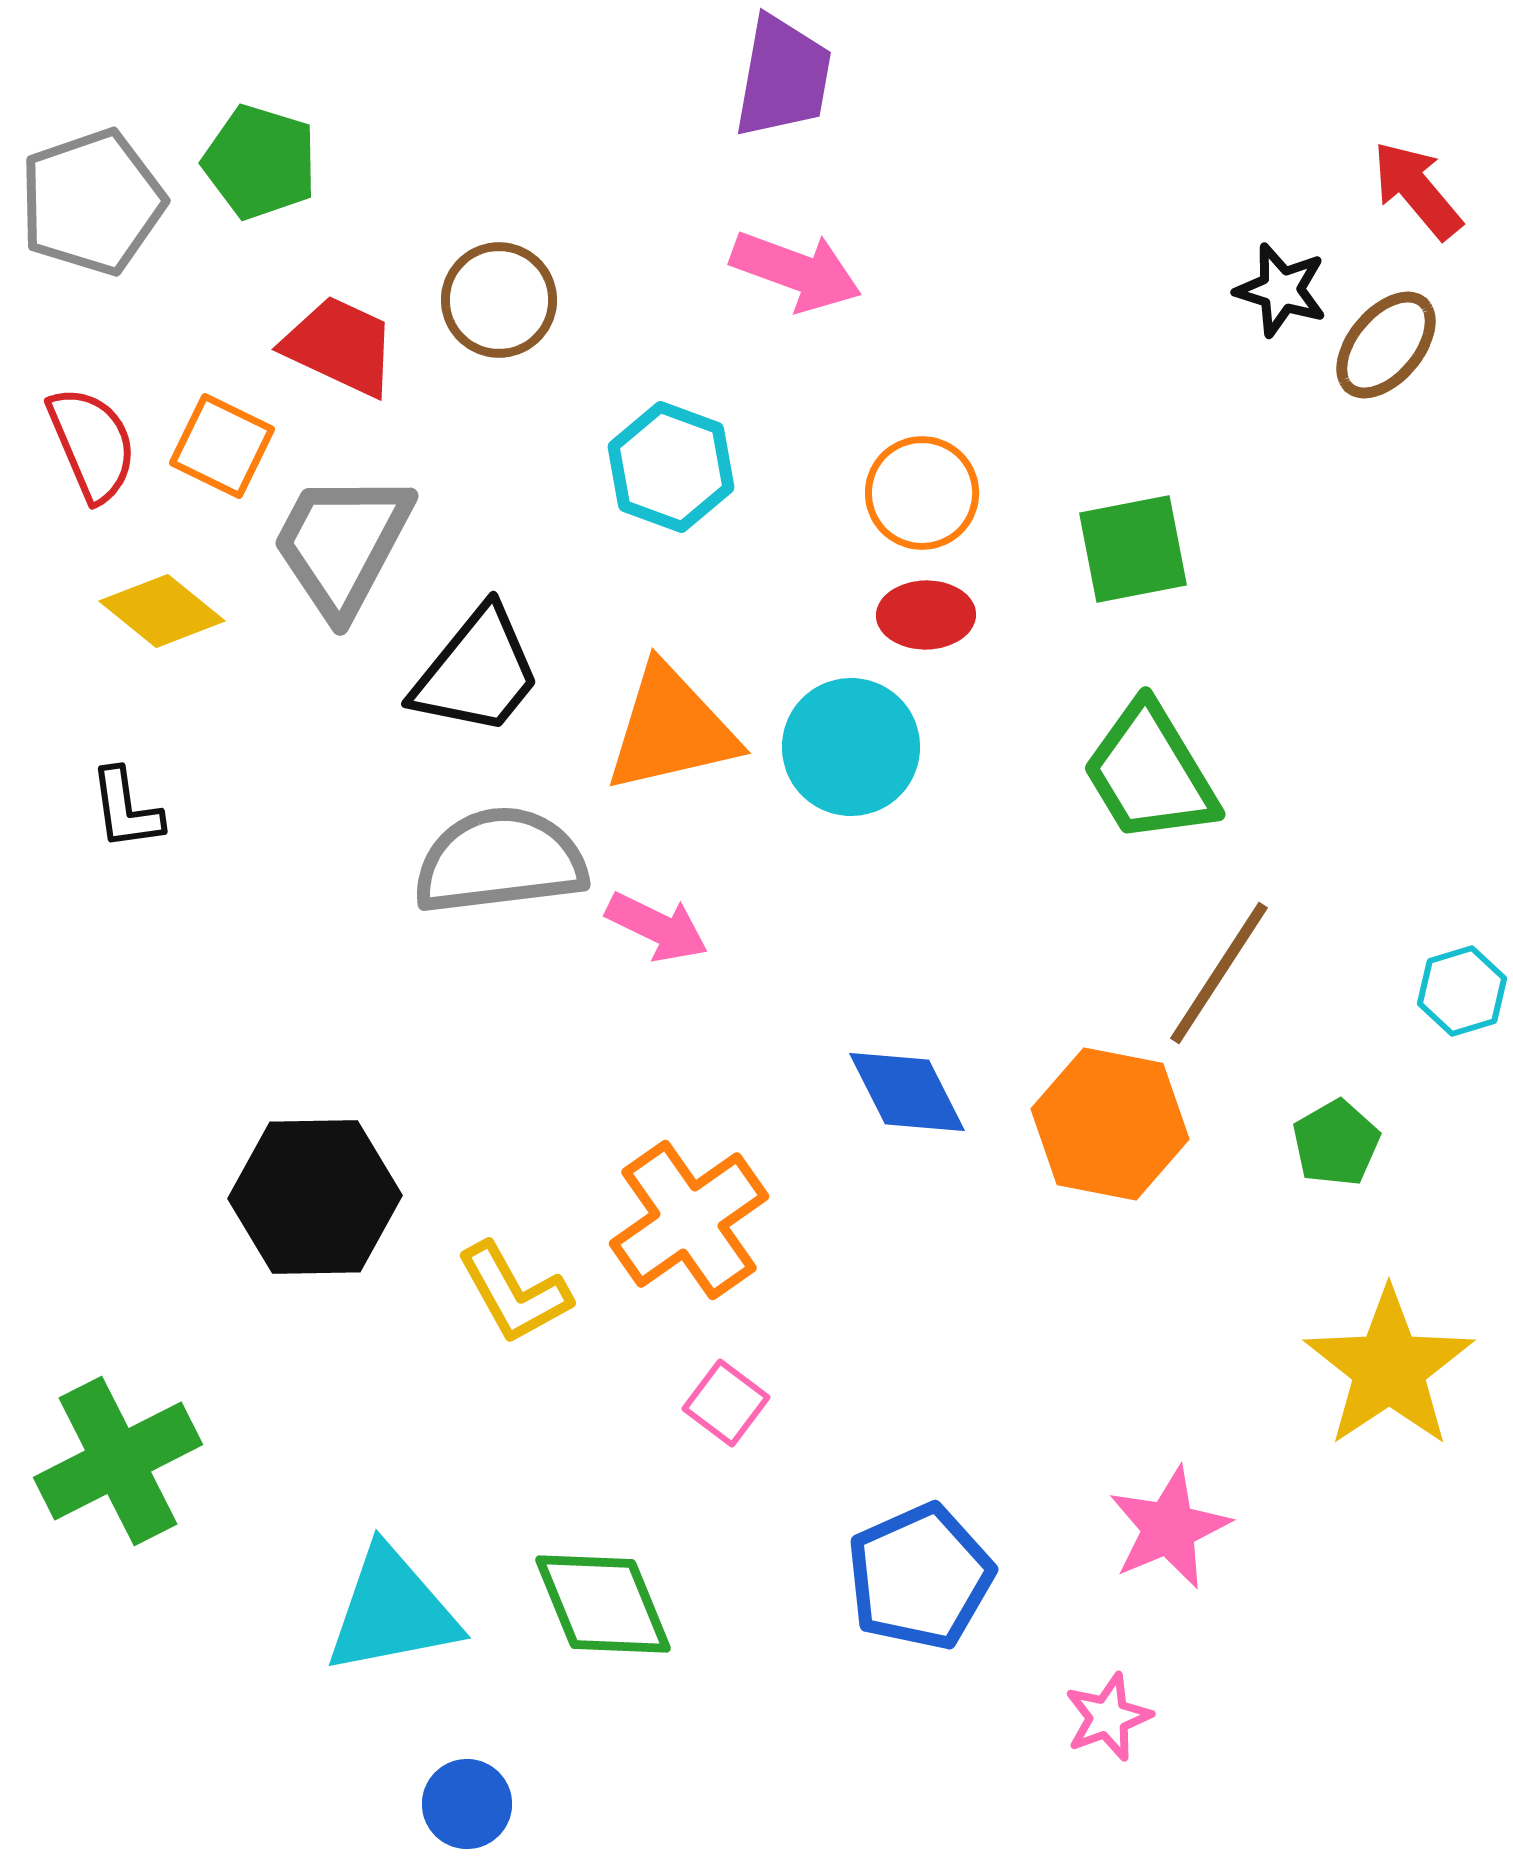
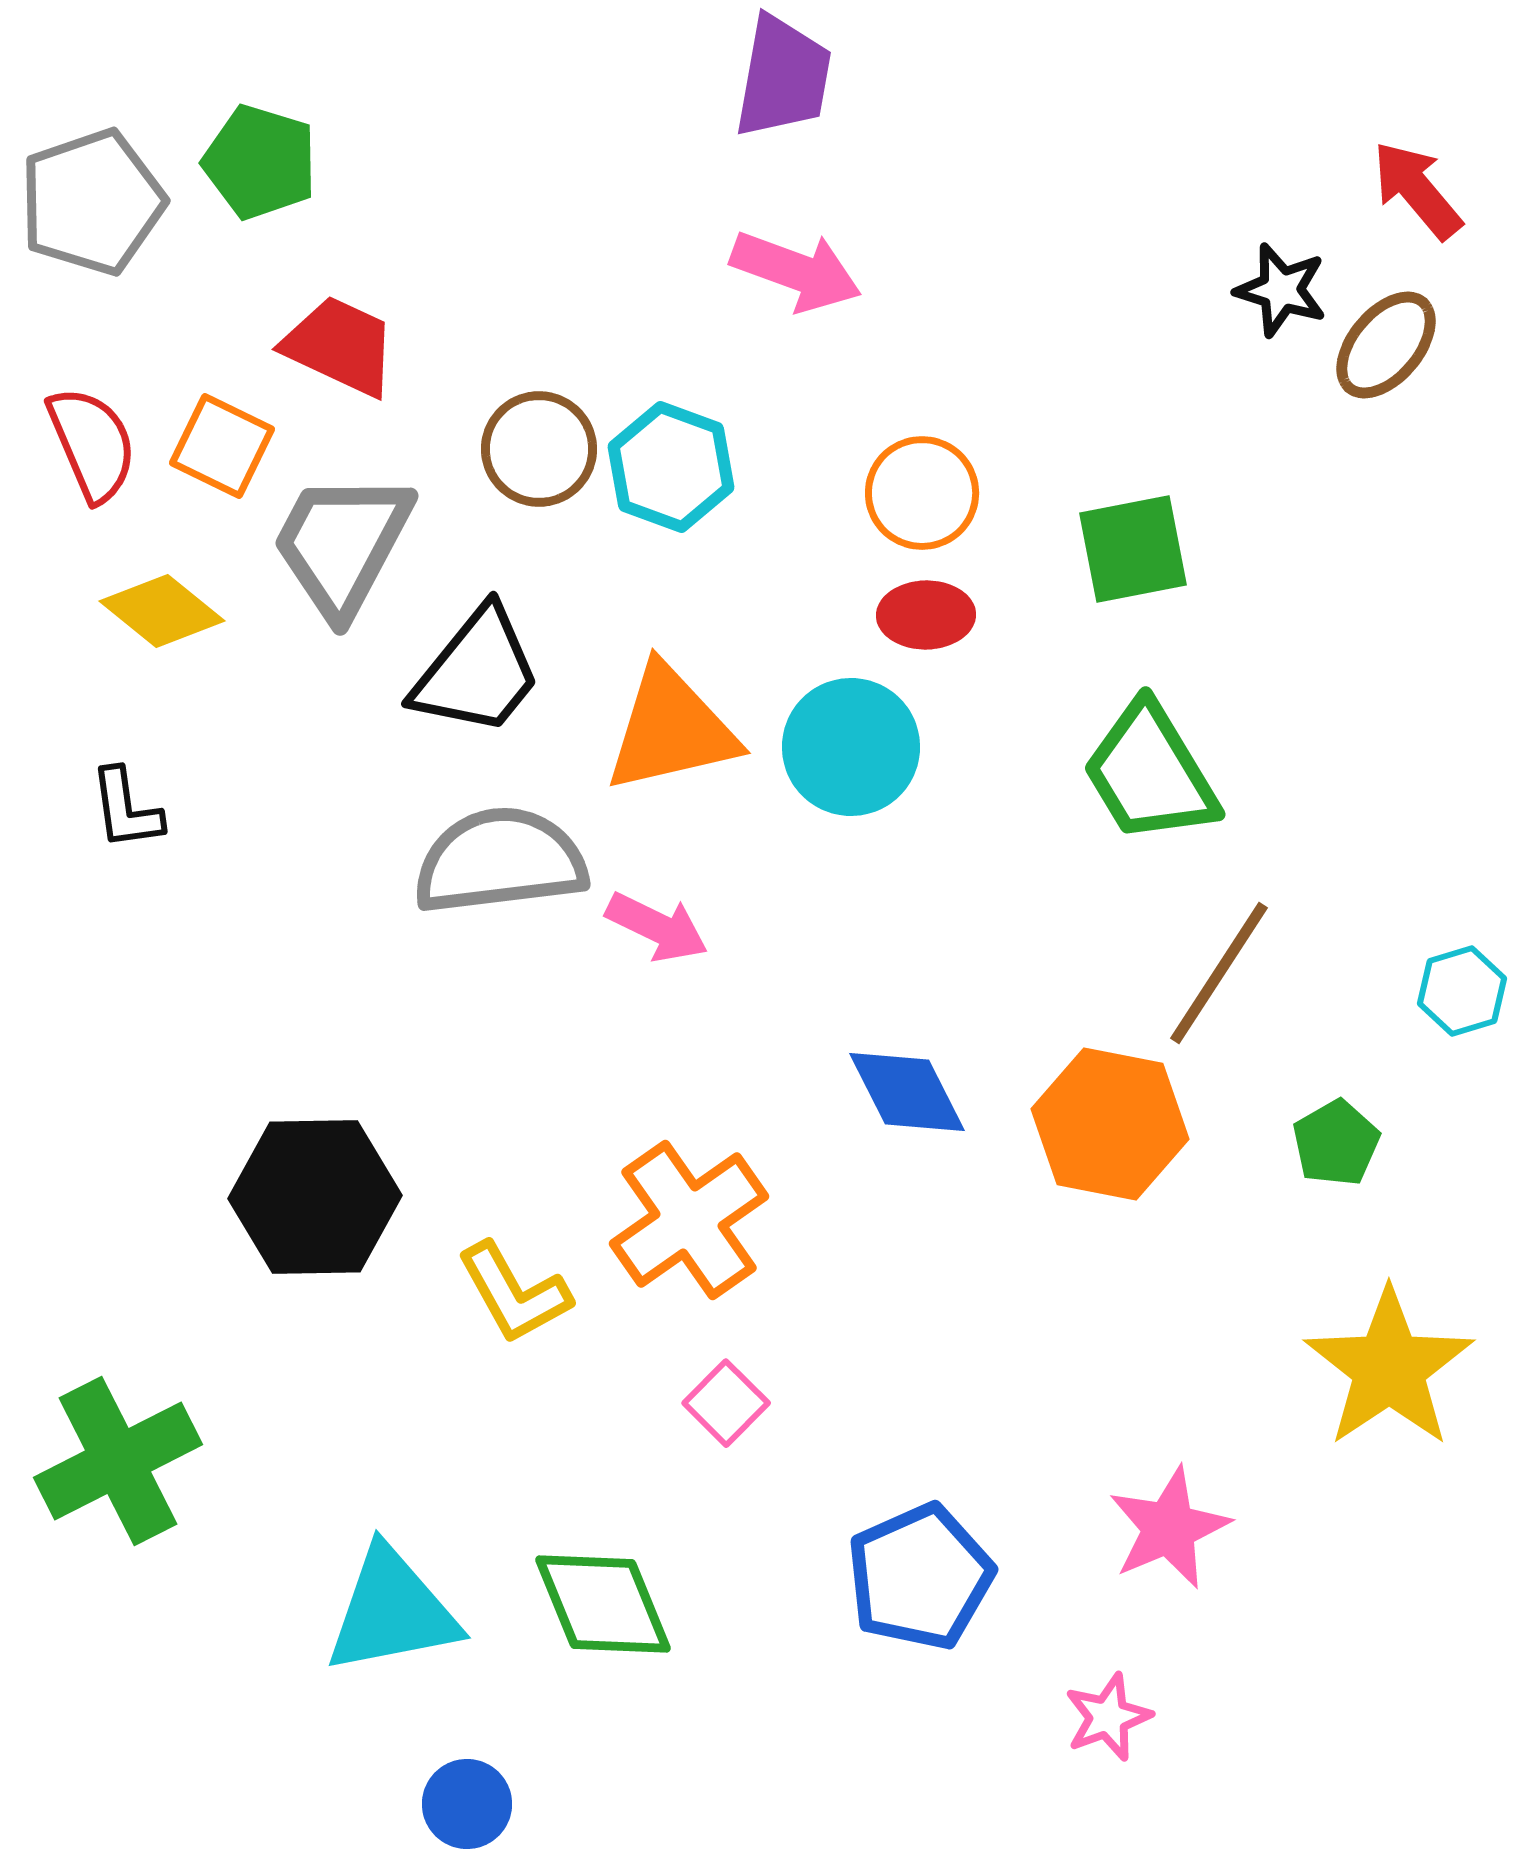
brown circle at (499, 300): moved 40 px right, 149 px down
pink square at (726, 1403): rotated 8 degrees clockwise
